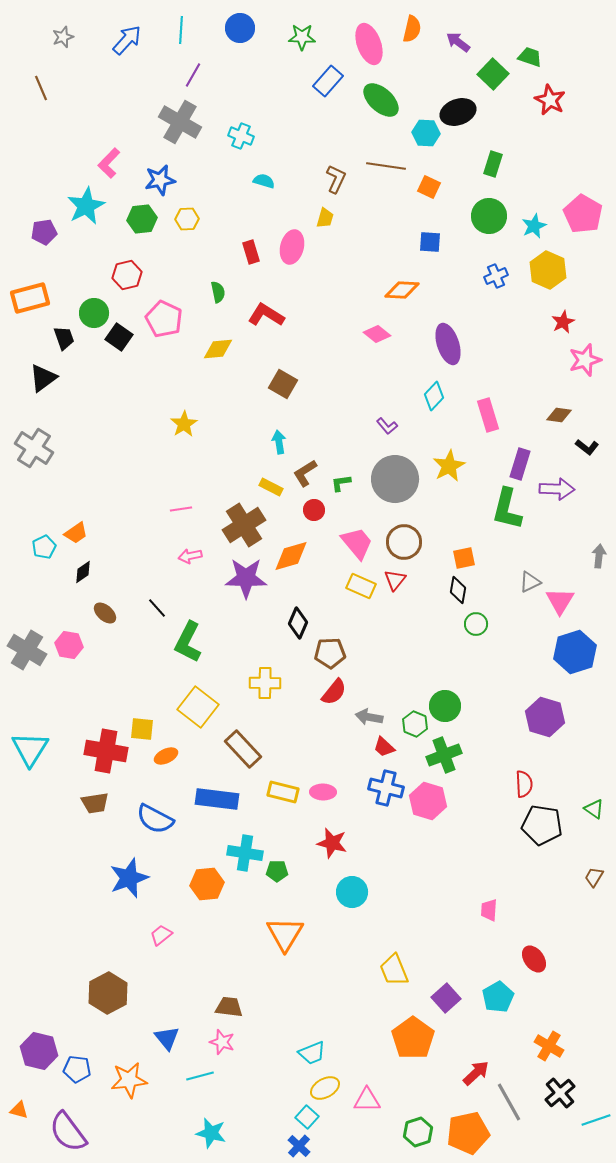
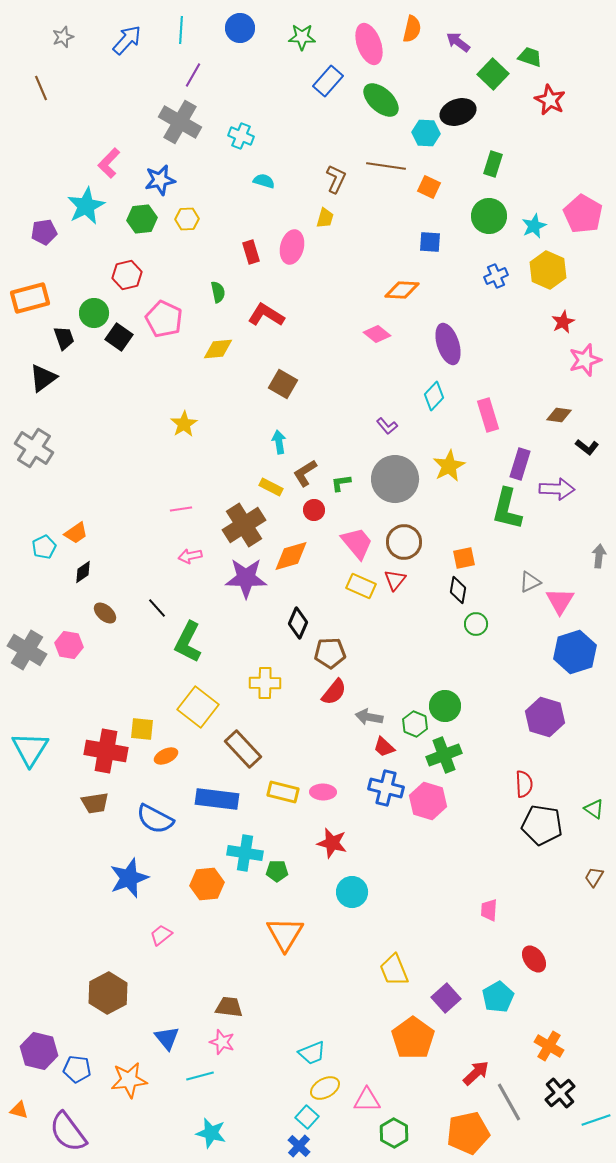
green hexagon at (418, 1132): moved 24 px left, 1 px down; rotated 12 degrees counterclockwise
